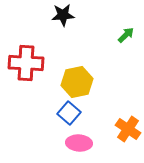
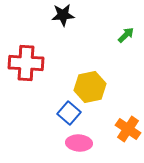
yellow hexagon: moved 13 px right, 5 px down
